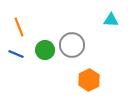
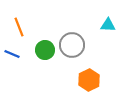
cyan triangle: moved 3 px left, 5 px down
blue line: moved 4 px left
